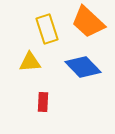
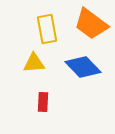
orange trapezoid: moved 3 px right, 2 px down; rotated 6 degrees counterclockwise
yellow rectangle: rotated 8 degrees clockwise
yellow triangle: moved 4 px right, 1 px down
